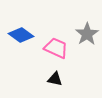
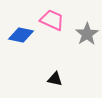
blue diamond: rotated 25 degrees counterclockwise
pink trapezoid: moved 4 px left, 28 px up
